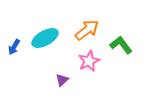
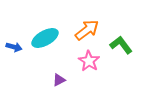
blue arrow: rotated 105 degrees counterclockwise
pink star: rotated 15 degrees counterclockwise
purple triangle: moved 3 px left; rotated 16 degrees clockwise
